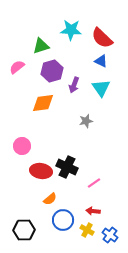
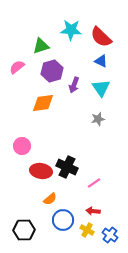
red semicircle: moved 1 px left, 1 px up
gray star: moved 12 px right, 2 px up
